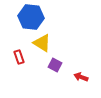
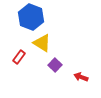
blue hexagon: rotated 15 degrees clockwise
red rectangle: rotated 56 degrees clockwise
purple square: rotated 16 degrees clockwise
